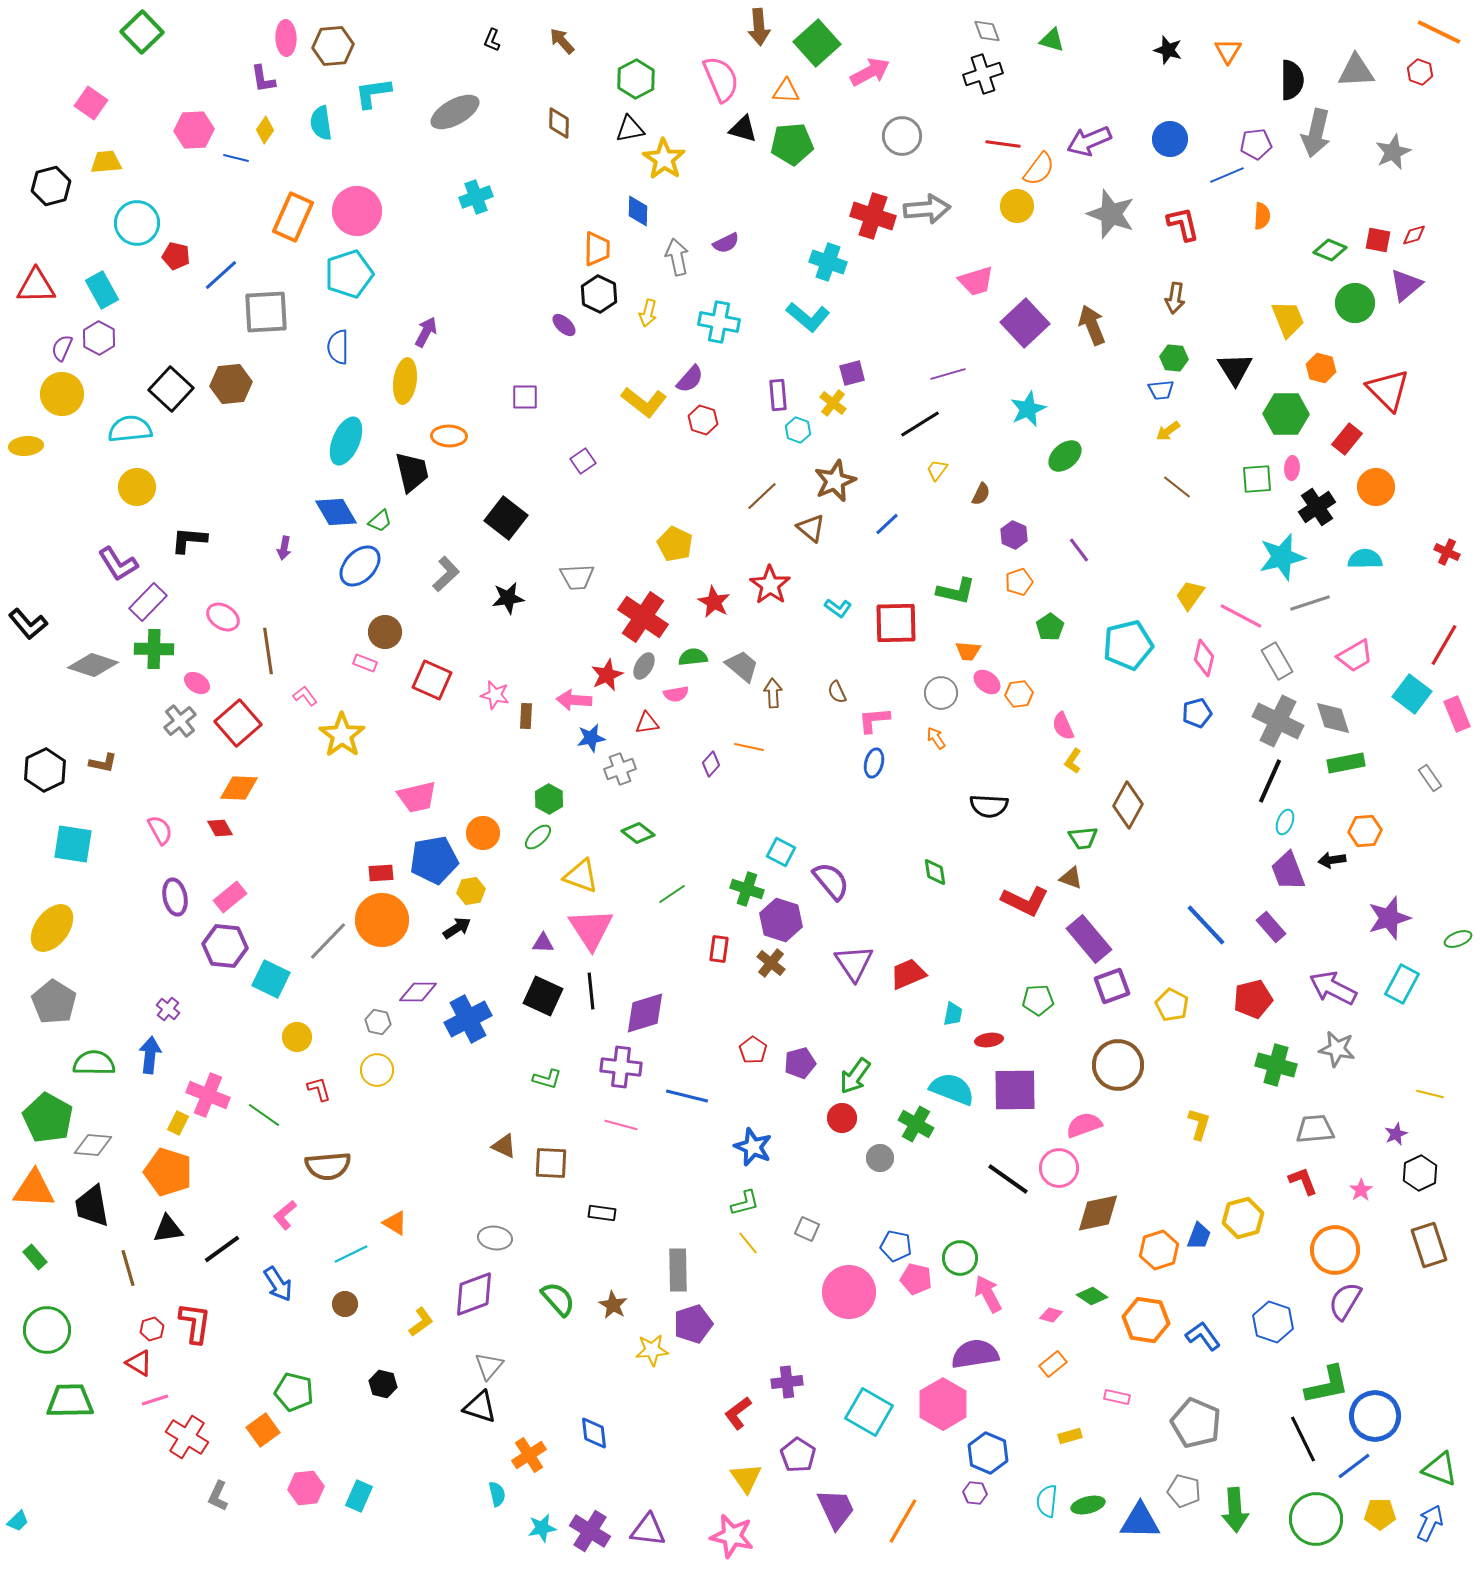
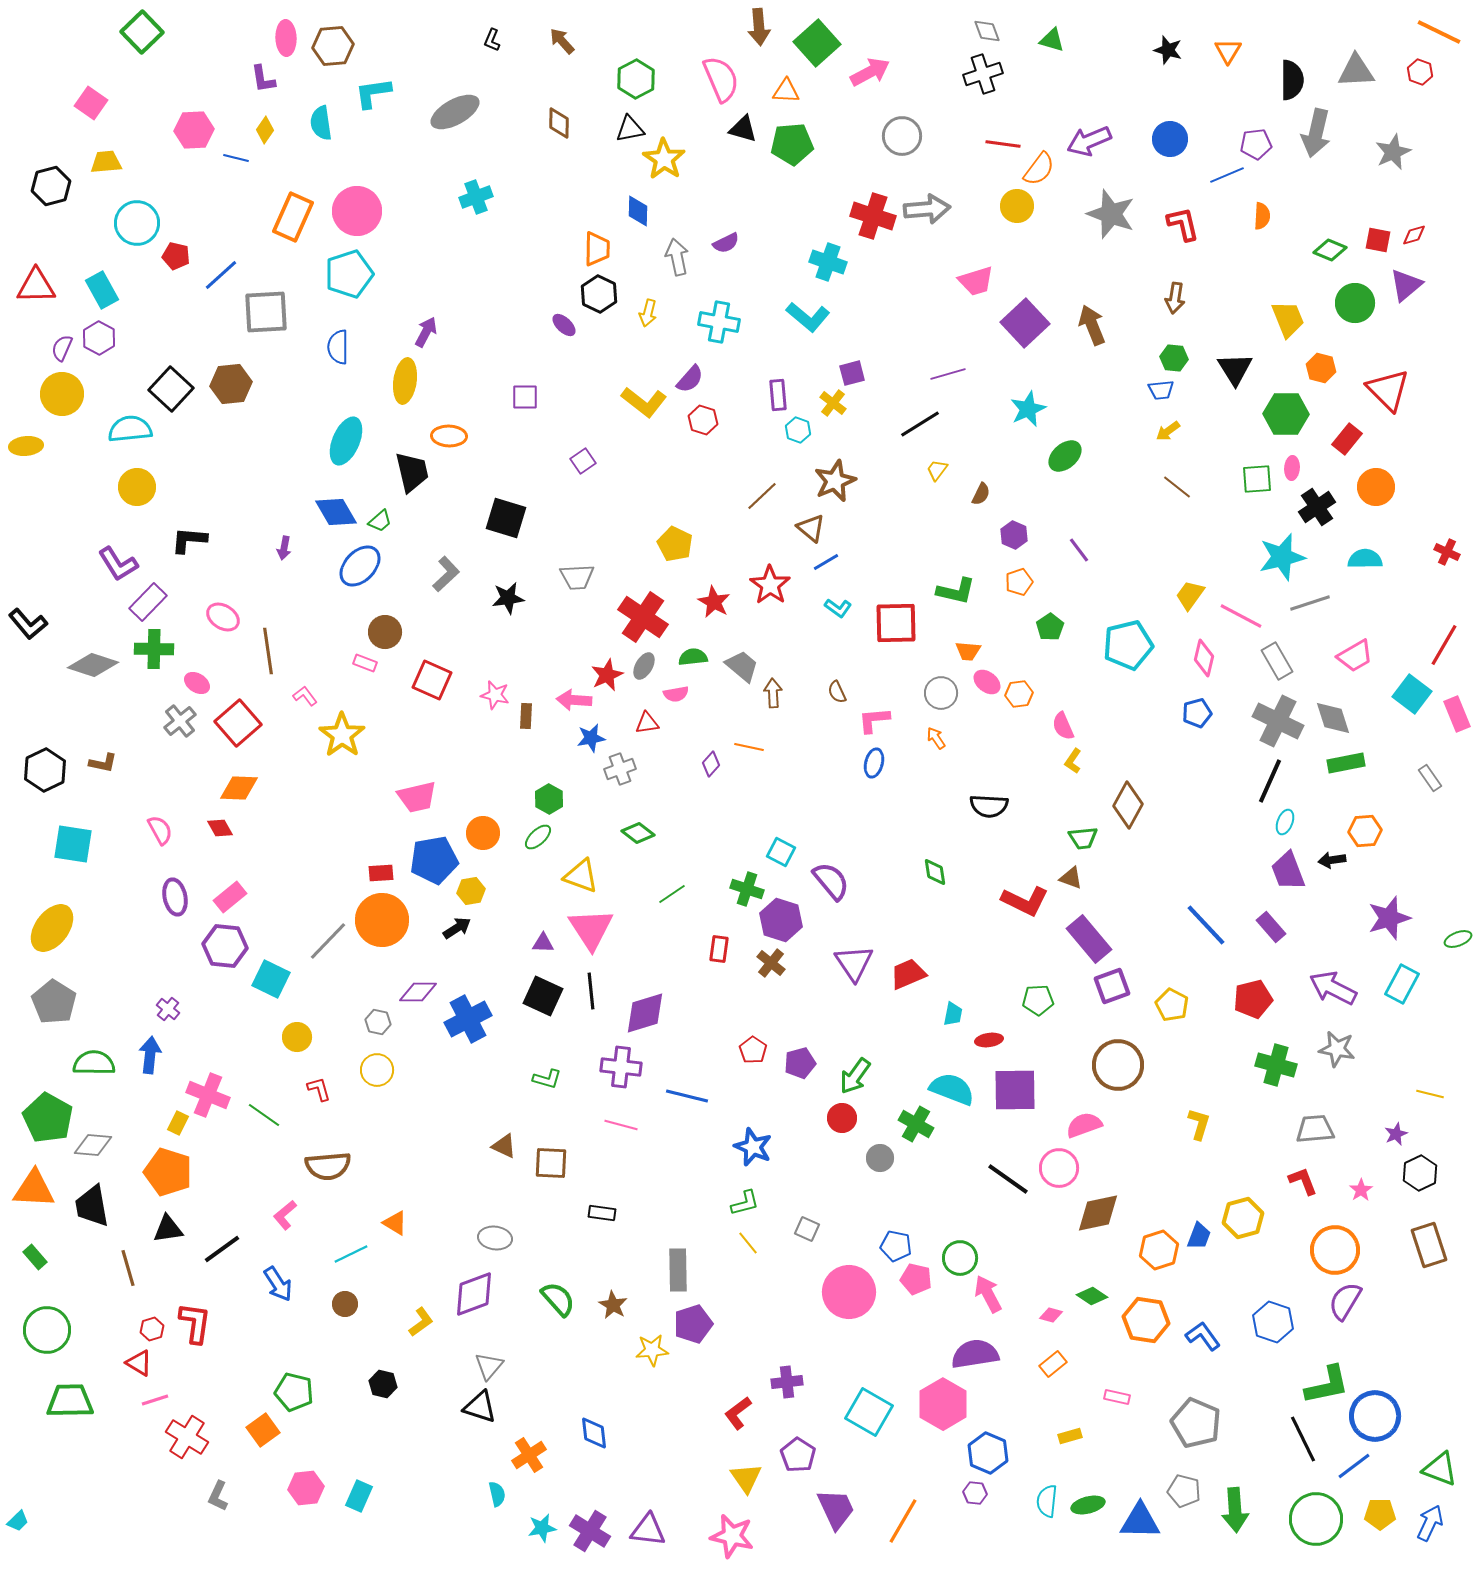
black square at (506, 518): rotated 21 degrees counterclockwise
blue line at (887, 524): moved 61 px left, 38 px down; rotated 12 degrees clockwise
